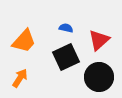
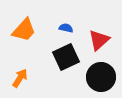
orange trapezoid: moved 11 px up
black circle: moved 2 px right
